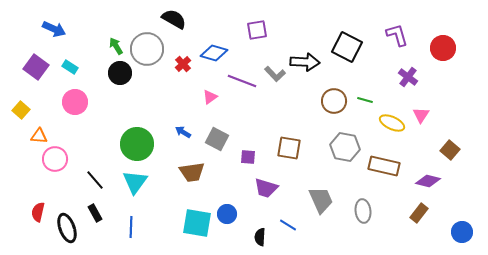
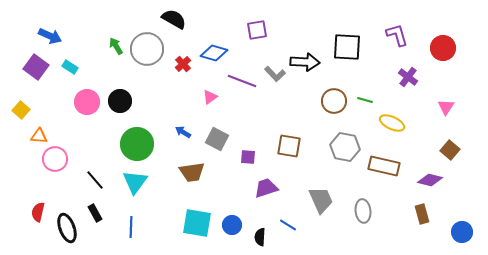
blue arrow at (54, 29): moved 4 px left, 7 px down
black square at (347, 47): rotated 24 degrees counterclockwise
black circle at (120, 73): moved 28 px down
pink circle at (75, 102): moved 12 px right
pink triangle at (421, 115): moved 25 px right, 8 px up
brown square at (289, 148): moved 2 px up
purple diamond at (428, 181): moved 2 px right, 1 px up
purple trapezoid at (266, 188): rotated 145 degrees clockwise
brown rectangle at (419, 213): moved 3 px right, 1 px down; rotated 54 degrees counterclockwise
blue circle at (227, 214): moved 5 px right, 11 px down
